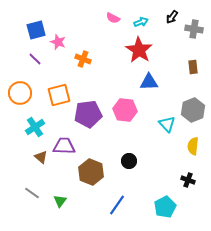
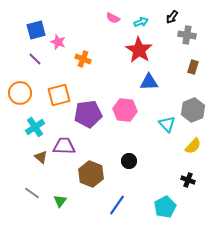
gray cross: moved 7 px left, 6 px down
brown rectangle: rotated 24 degrees clockwise
yellow semicircle: rotated 144 degrees counterclockwise
brown hexagon: moved 2 px down
